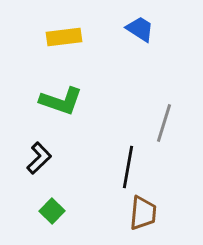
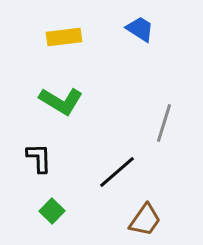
green L-shape: rotated 12 degrees clockwise
black L-shape: rotated 48 degrees counterclockwise
black line: moved 11 px left, 5 px down; rotated 39 degrees clockwise
brown trapezoid: moved 2 px right, 7 px down; rotated 30 degrees clockwise
